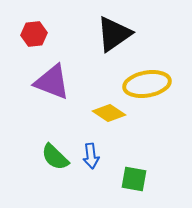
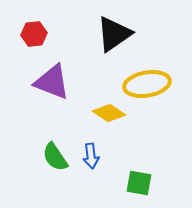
green semicircle: rotated 12 degrees clockwise
green square: moved 5 px right, 4 px down
